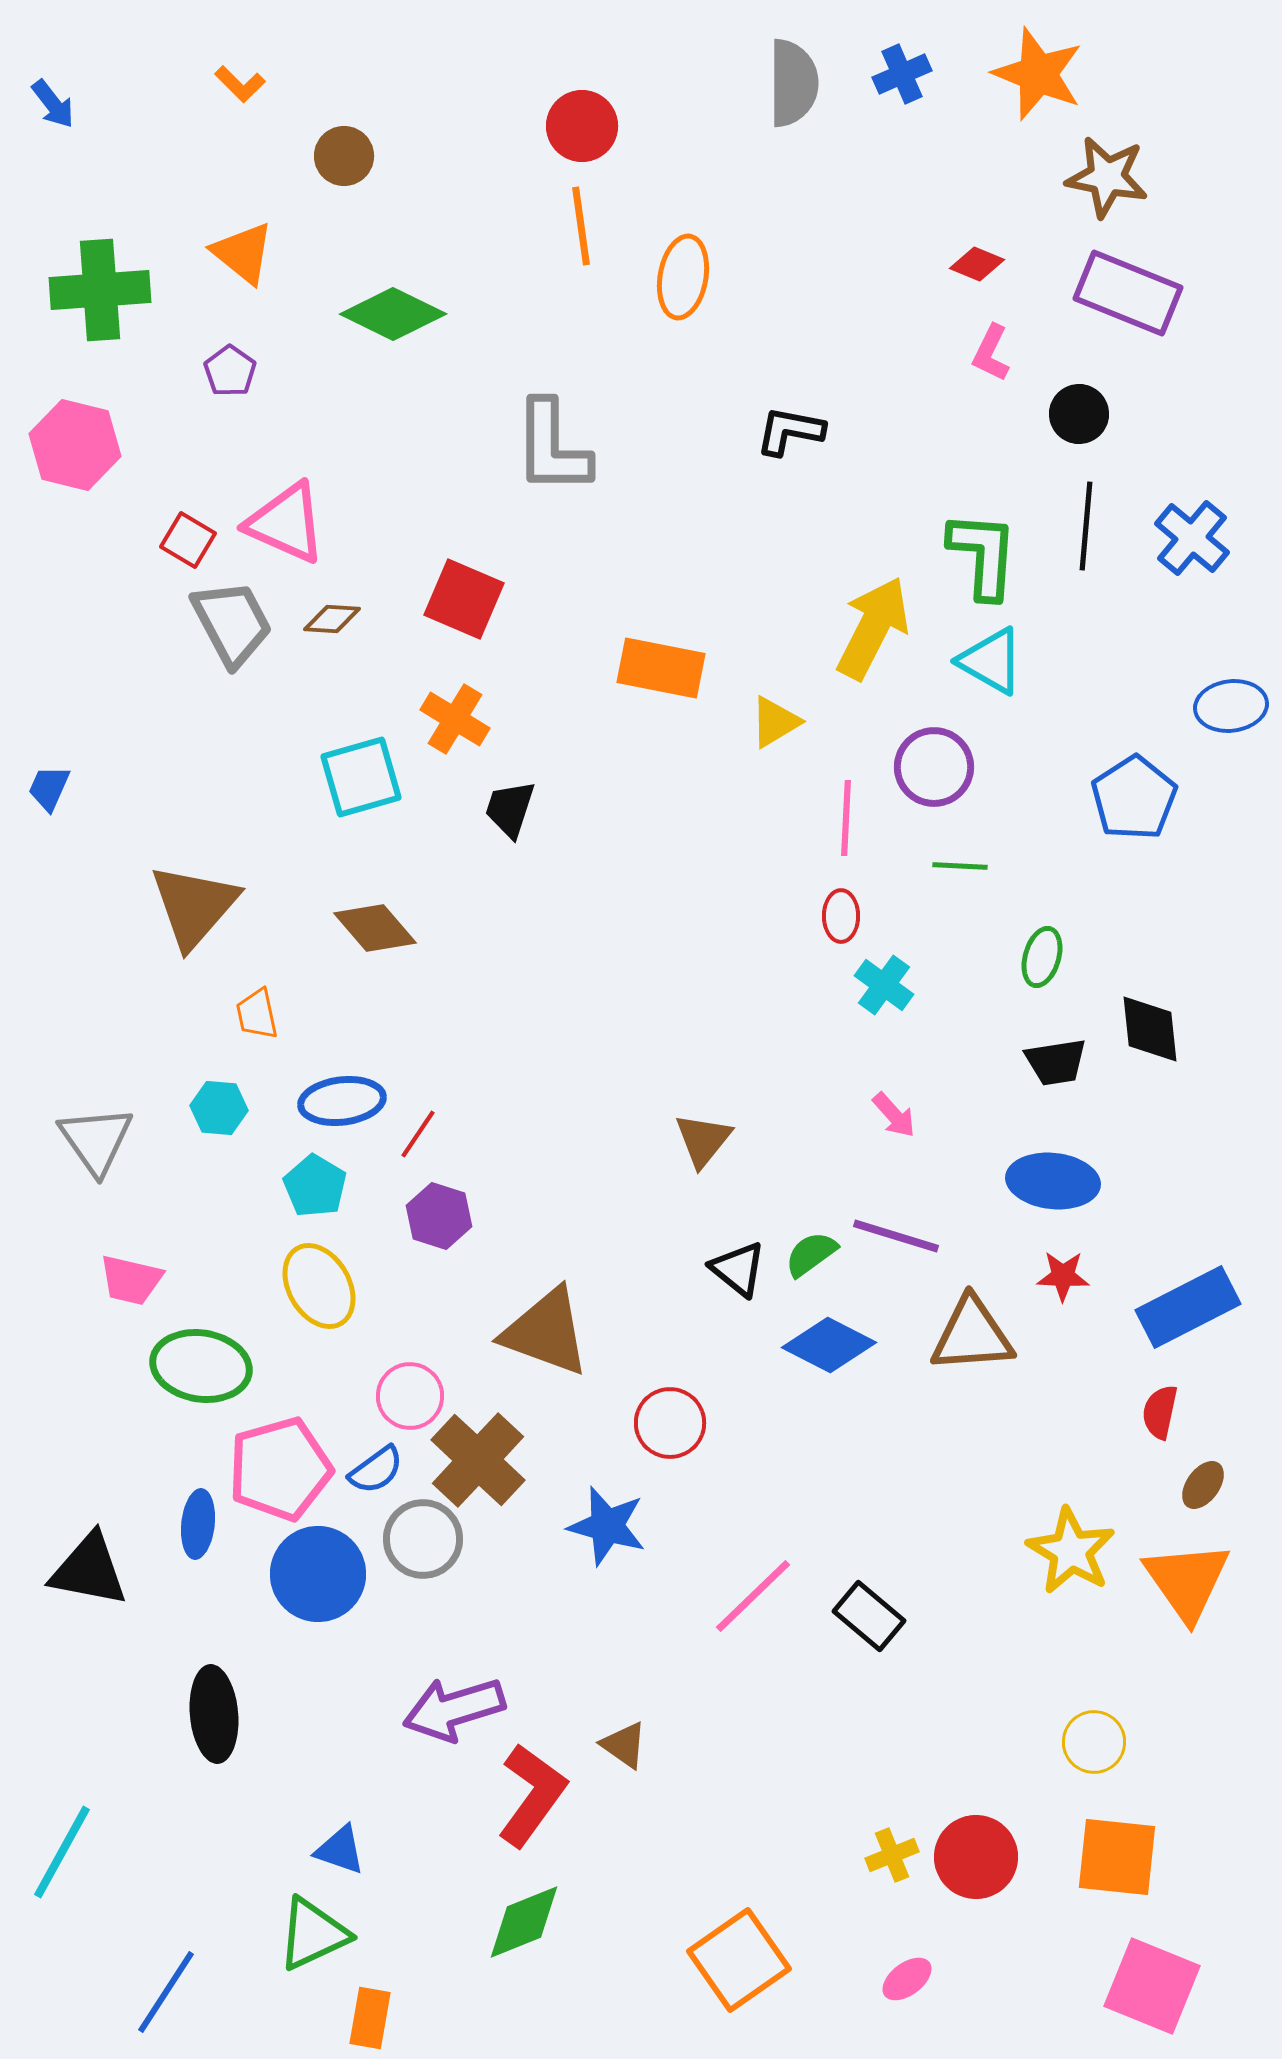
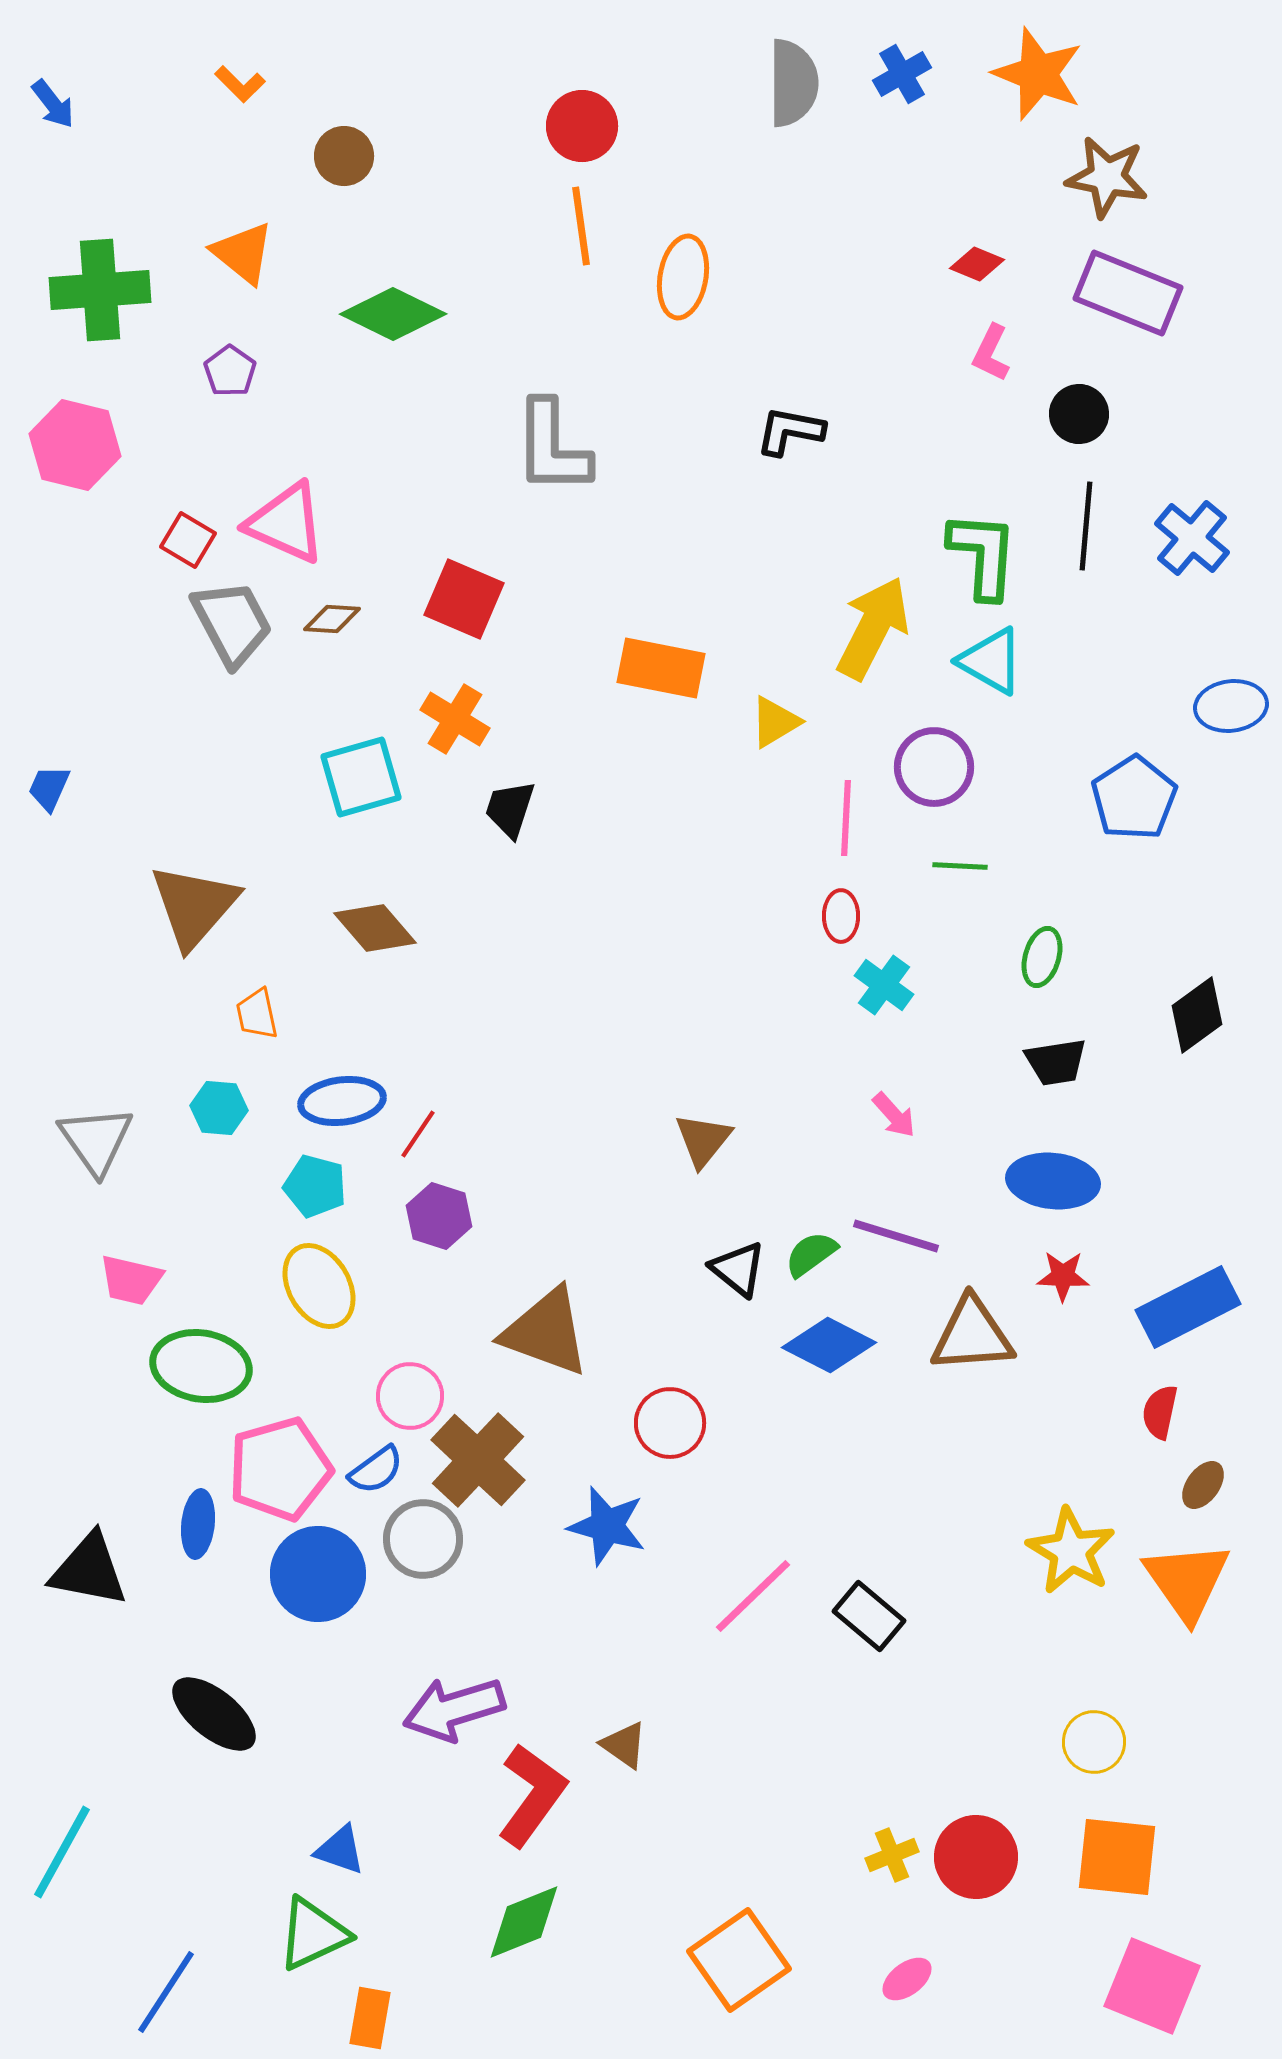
blue cross at (902, 74): rotated 6 degrees counterclockwise
black diamond at (1150, 1029): moved 47 px right, 14 px up; rotated 60 degrees clockwise
cyan pentagon at (315, 1186): rotated 16 degrees counterclockwise
black ellipse at (214, 1714): rotated 46 degrees counterclockwise
